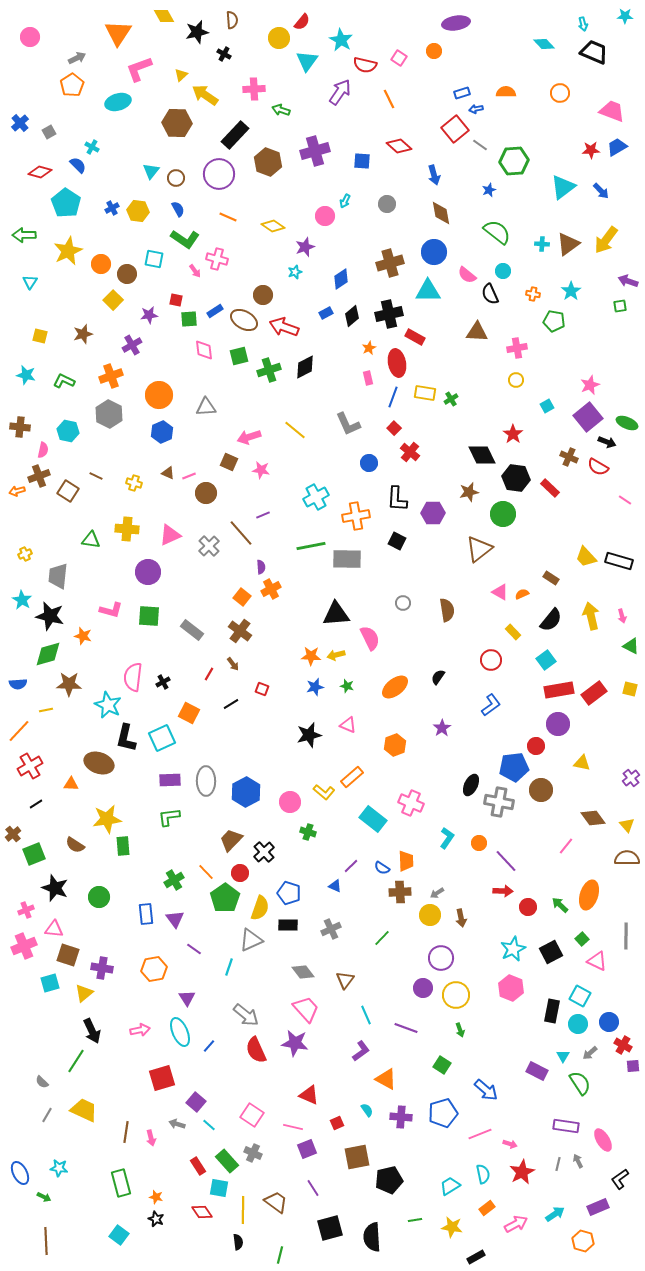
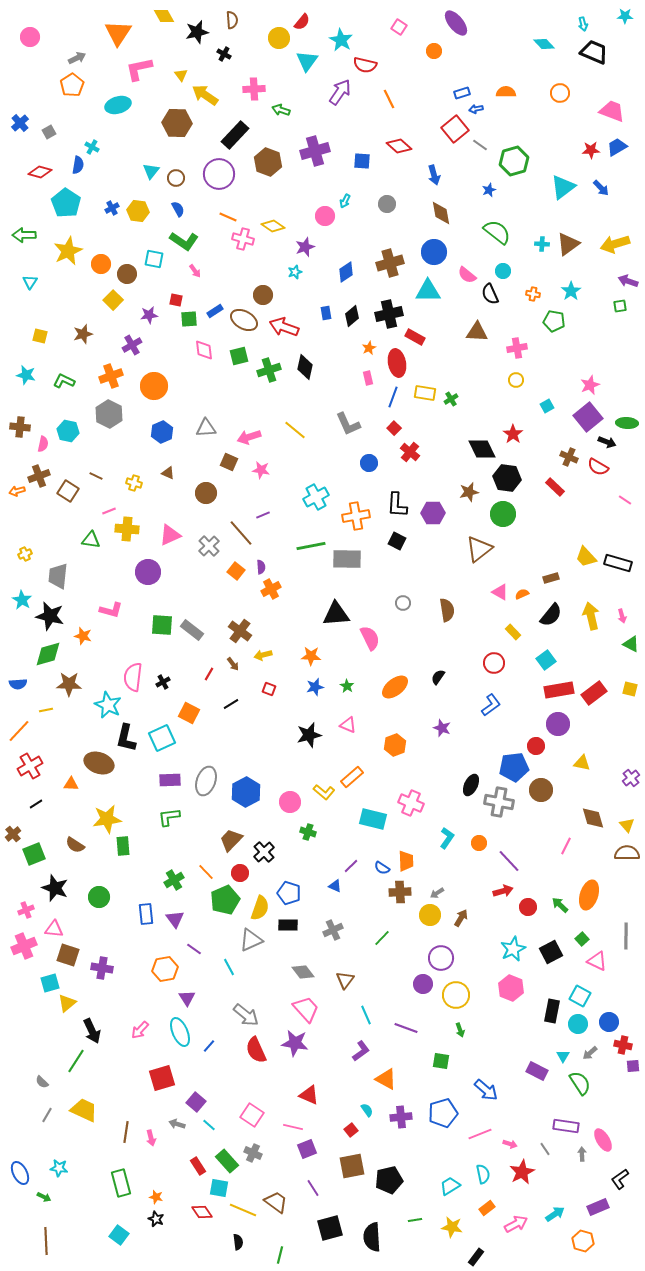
purple ellipse at (456, 23): rotated 60 degrees clockwise
pink square at (399, 58): moved 31 px up
pink L-shape at (139, 69): rotated 8 degrees clockwise
yellow triangle at (181, 75): rotated 24 degrees counterclockwise
cyan ellipse at (118, 102): moved 3 px down
green hexagon at (514, 161): rotated 12 degrees counterclockwise
blue semicircle at (78, 165): rotated 54 degrees clockwise
blue arrow at (601, 191): moved 3 px up
green L-shape at (185, 239): moved 1 px left, 2 px down
yellow arrow at (606, 240): moved 9 px right, 4 px down; rotated 36 degrees clockwise
pink cross at (217, 259): moved 26 px right, 20 px up
blue diamond at (341, 279): moved 5 px right, 7 px up
blue rectangle at (326, 313): rotated 72 degrees counterclockwise
black diamond at (305, 367): rotated 50 degrees counterclockwise
orange circle at (159, 395): moved 5 px left, 9 px up
gray triangle at (206, 407): moved 21 px down
green ellipse at (627, 423): rotated 20 degrees counterclockwise
pink semicircle at (43, 450): moved 6 px up
black diamond at (482, 455): moved 6 px up
pink line at (189, 476): moved 80 px left, 35 px down
black hexagon at (516, 478): moved 9 px left
red rectangle at (550, 488): moved 5 px right, 1 px up
black L-shape at (397, 499): moved 6 px down
black rectangle at (619, 561): moved 1 px left, 2 px down
brown rectangle at (551, 578): rotated 49 degrees counterclockwise
orange square at (242, 597): moved 6 px left, 26 px up
green square at (149, 616): moved 13 px right, 9 px down
black semicircle at (551, 620): moved 5 px up
green triangle at (631, 646): moved 2 px up
yellow arrow at (336, 655): moved 73 px left
red circle at (491, 660): moved 3 px right, 3 px down
green star at (347, 686): rotated 16 degrees clockwise
red square at (262, 689): moved 7 px right
purple star at (442, 728): rotated 18 degrees counterclockwise
gray ellipse at (206, 781): rotated 20 degrees clockwise
brown diamond at (593, 818): rotated 20 degrees clockwise
cyan rectangle at (373, 819): rotated 24 degrees counterclockwise
pink line at (566, 846): rotated 12 degrees counterclockwise
brown semicircle at (627, 858): moved 5 px up
purple line at (506, 861): moved 3 px right
red arrow at (503, 891): rotated 18 degrees counterclockwise
green pentagon at (225, 898): moved 2 px down; rotated 12 degrees clockwise
brown arrow at (461, 918): rotated 138 degrees counterclockwise
gray cross at (331, 929): moved 2 px right, 1 px down
cyan line at (229, 967): rotated 48 degrees counterclockwise
orange hexagon at (154, 969): moved 11 px right
purple circle at (423, 988): moved 4 px up
yellow triangle at (84, 993): moved 17 px left, 10 px down
pink arrow at (140, 1030): rotated 144 degrees clockwise
red cross at (623, 1045): rotated 18 degrees counterclockwise
green square at (442, 1065): moved 1 px left, 4 px up; rotated 24 degrees counterclockwise
purple cross at (401, 1117): rotated 10 degrees counterclockwise
red square at (337, 1123): moved 14 px right, 7 px down; rotated 16 degrees counterclockwise
brown square at (357, 1157): moved 5 px left, 9 px down
gray arrow at (578, 1161): moved 4 px right, 7 px up; rotated 24 degrees clockwise
gray line at (558, 1164): moved 13 px left, 15 px up; rotated 48 degrees counterclockwise
yellow line at (243, 1210): rotated 68 degrees counterclockwise
black rectangle at (476, 1257): rotated 24 degrees counterclockwise
